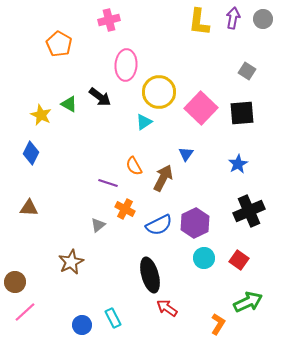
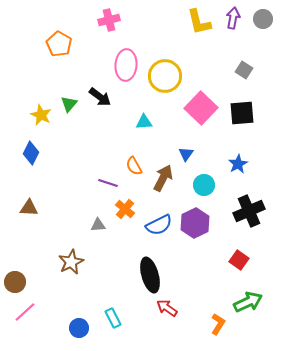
yellow L-shape: rotated 20 degrees counterclockwise
gray square: moved 3 px left, 1 px up
yellow circle: moved 6 px right, 16 px up
green triangle: rotated 42 degrees clockwise
cyan triangle: rotated 30 degrees clockwise
orange cross: rotated 12 degrees clockwise
gray triangle: rotated 35 degrees clockwise
cyan circle: moved 73 px up
blue circle: moved 3 px left, 3 px down
